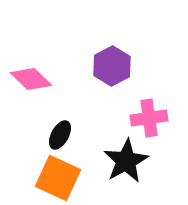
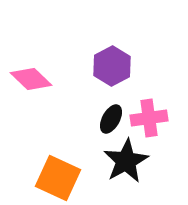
black ellipse: moved 51 px right, 16 px up
